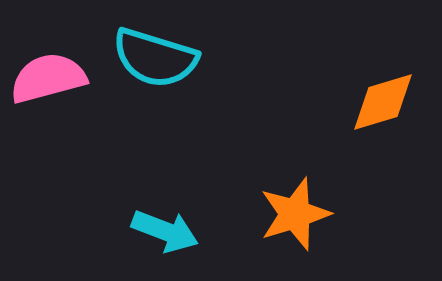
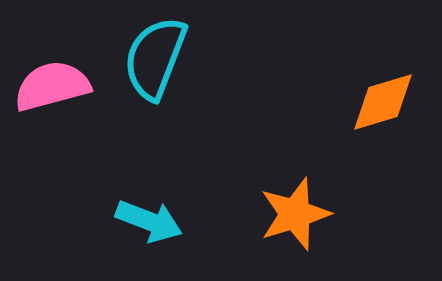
cyan semicircle: rotated 94 degrees clockwise
pink semicircle: moved 4 px right, 8 px down
cyan arrow: moved 16 px left, 10 px up
